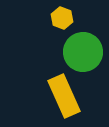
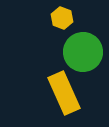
yellow rectangle: moved 3 px up
